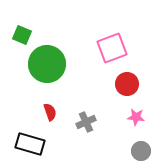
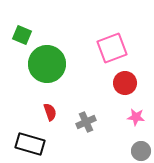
red circle: moved 2 px left, 1 px up
